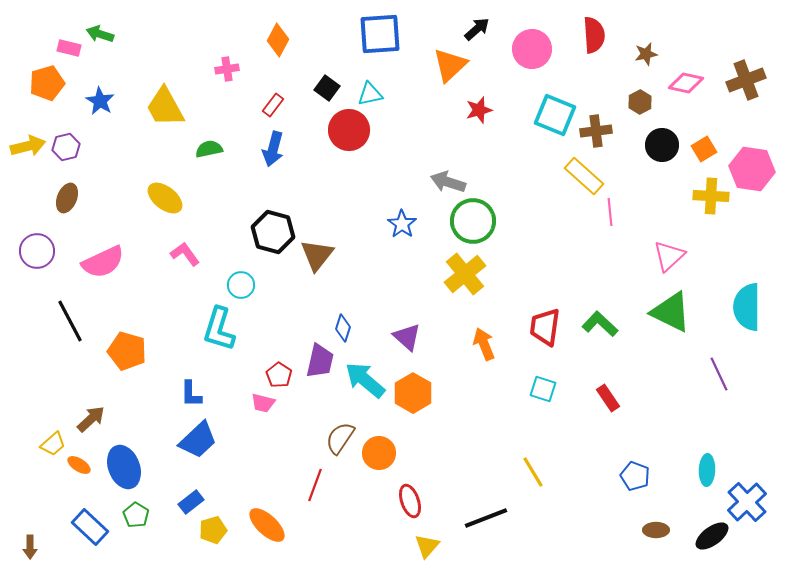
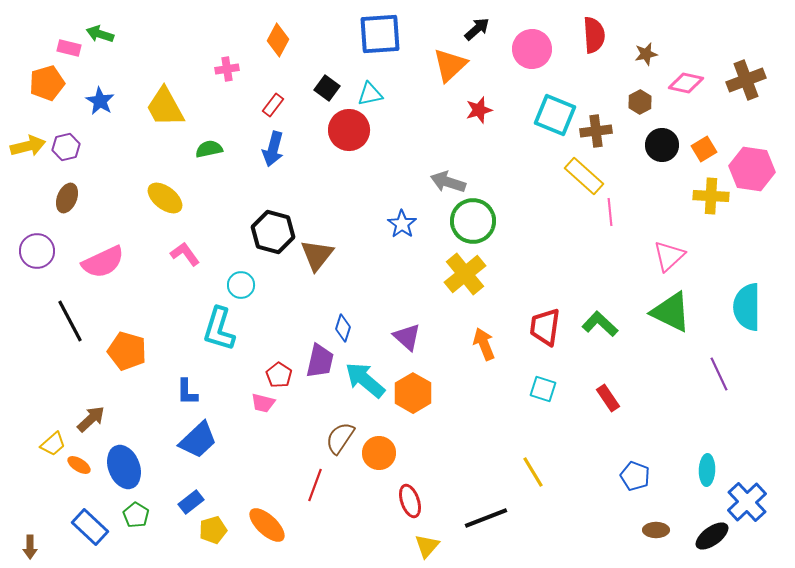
blue L-shape at (191, 394): moved 4 px left, 2 px up
